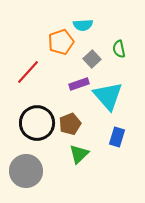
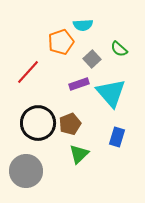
green semicircle: rotated 36 degrees counterclockwise
cyan triangle: moved 3 px right, 3 px up
black circle: moved 1 px right
